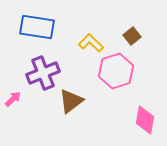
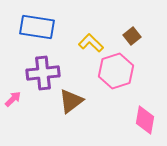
purple cross: rotated 16 degrees clockwise
